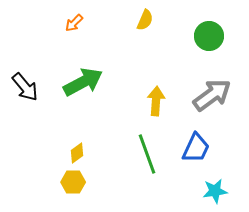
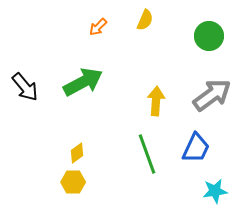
orange arrow: moved 24 px right, 4 px down
